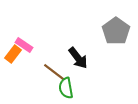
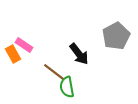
gray pentagon: moved 5 px down; rotated 8 degrees clockwise
orange rectangle: rotated 66 degrees counterclockwise
black arrow: moved 1 px right, 4 px up
green semicircle: moved 1 px right, 1 px up
